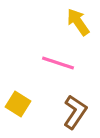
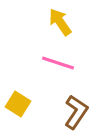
yellow arrow: moved 18 px left
brown L-shape: moved 1 px right
